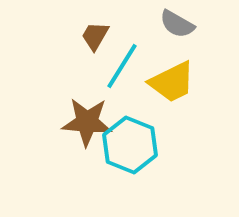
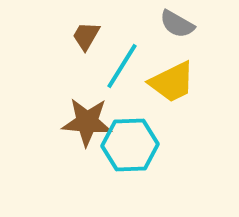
brown trapezoid: moved 9 px left
cyan hexagon: rotated 24 degrees counterclockwise
